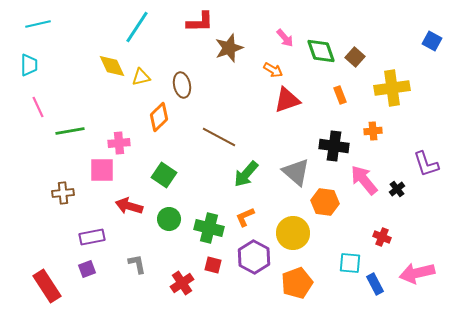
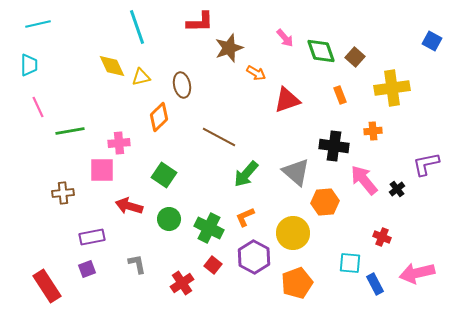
cyan line at (137, 27): rotated 52 degrees counterclockwise
orange arrow at (273, 70): moved 17 px left, 3 px down
purple L-shape at (426, 164): rotated 96 degrees clockwise
orange hexagon at (325, 202): rotated 12 degrees counterclockwise
green cross at (209, 228): rotated 12 degrees clockwise
red square at (213, 265): rotated 24 degrees clockwise
